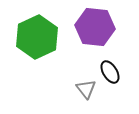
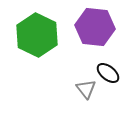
green hexagon: moved 2 px up; rotated 9 degrees counterclockwise
black ellipse: moved 2 px left, 1 px down; rotated 20 degrees counterclockwise
